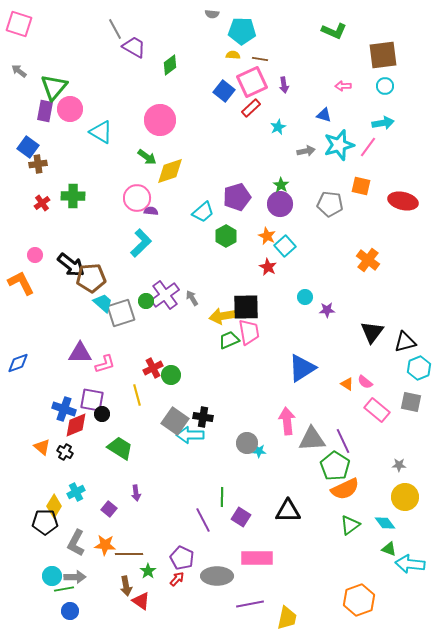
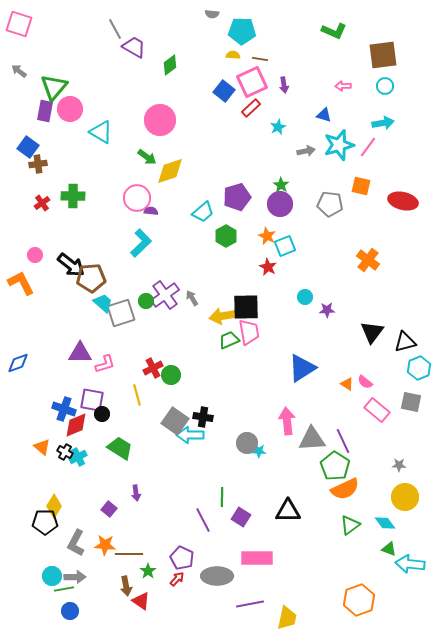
cyan square at (285, 246): rotated 20 degrees clockwise
cyan cross at (76, 492): moved 2 px right, 35 px up
